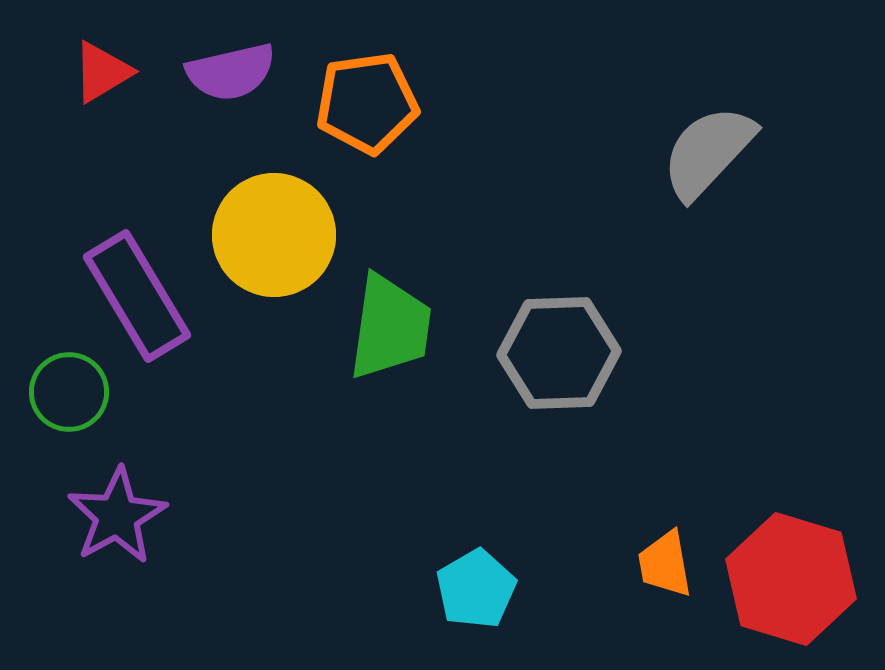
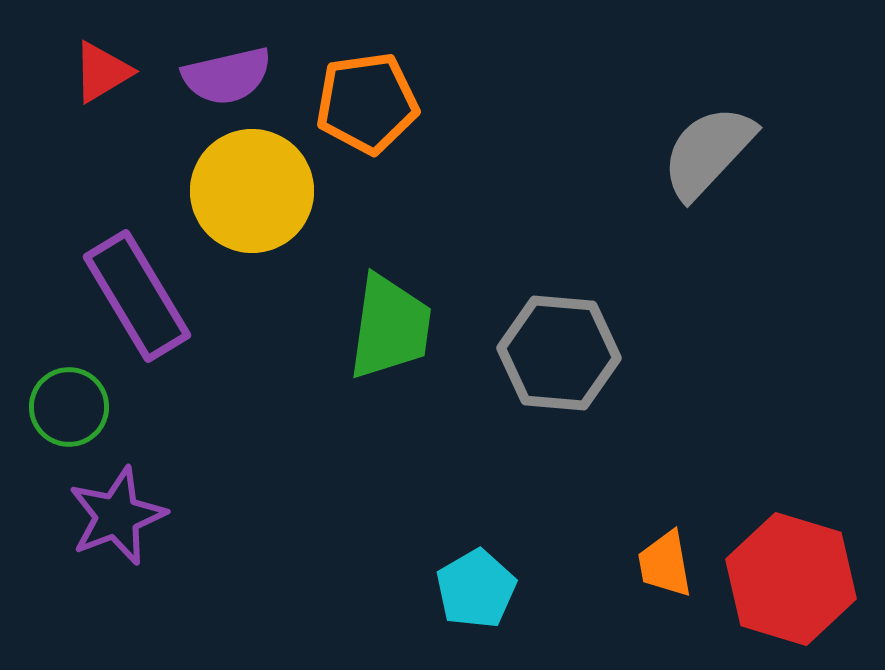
purple semicircle: moved 4 px left, 4 px down
yellow circle: moved 22 px left, 44 px up
gray hexagon: rotated 7 degrees clockwise
green circle: moved 15 px down
purple star: rotated 8 degrees clockwise
